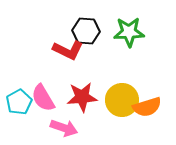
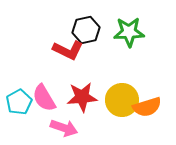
black hexagon: moved 1 px up; rotated 16 degrees counterclockwise
pink semicircle: moved 1 px right
